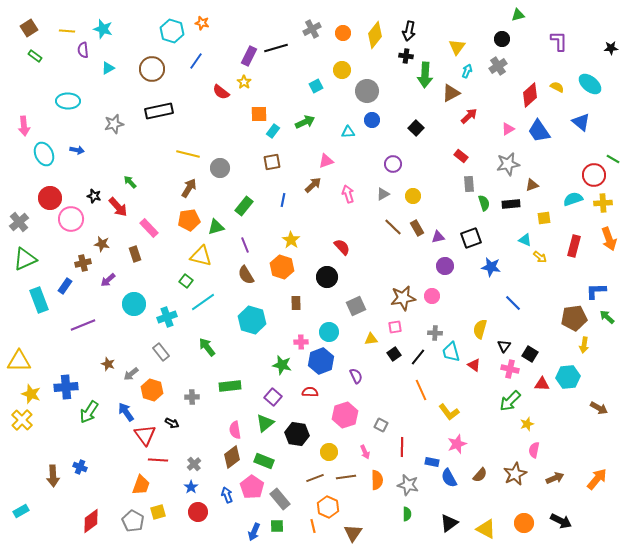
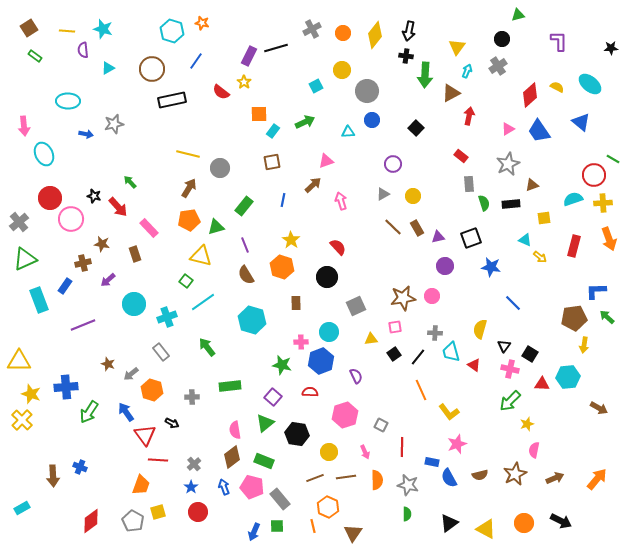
black rectangle at (159, 111): moved 13 px right, 11 px up
red arrow at (469, 116): rotated 36 degrees counterclockwise
blue arrow at (77, 150): moved 9 px right, 16 px up
gray star at (508, 164): rotated 15 degrees counterclockwise
pink arrow at (348, 194): moved 7 px left, 7 px down
red semicircle at (342, 247): moved 4 px left
brown semicircle at (480, 475): rotated 35 degrees clockwise
pink pentagon at (252, 487): rotated 20 degrees counterclockwise
blue arrow at (227, 495): moved 3 px left, 8 px up
cyan rectangle at (21, 511): moved 1 px right, 3 px up
